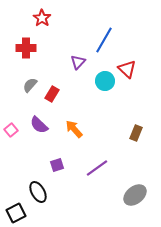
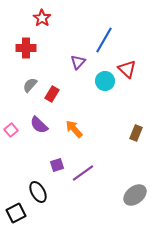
purple line: moved 14 px left, 5 px down
